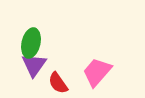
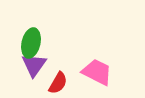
pink trapezoid: rotated 76 degrees clockwise
red semicircle: rotated 115 degrees counterclockwise
